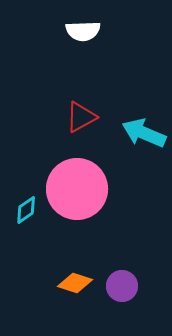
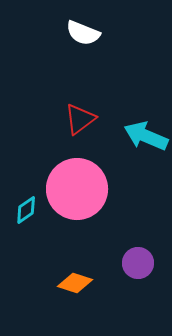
white semicircle: moved 2 px down; rotated 24 degrees clockwise
red triangle: moved 1 px left, 2 px down; rotated 8 degrees counterclockwise
cyan arrow: moved 2 px right, 3 px down
purple circle: moved 16 px right, 23 px up
